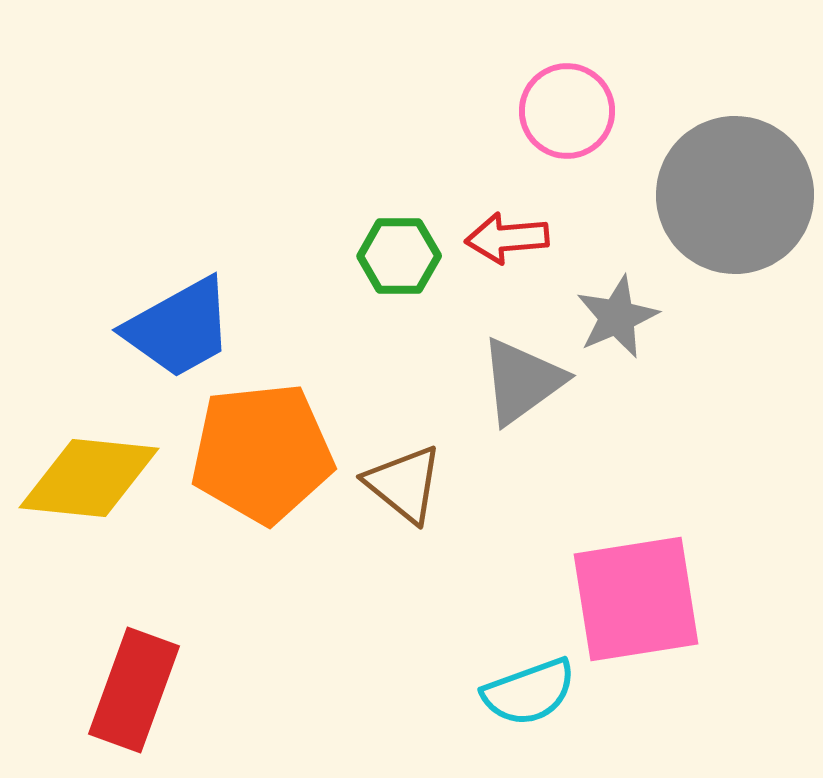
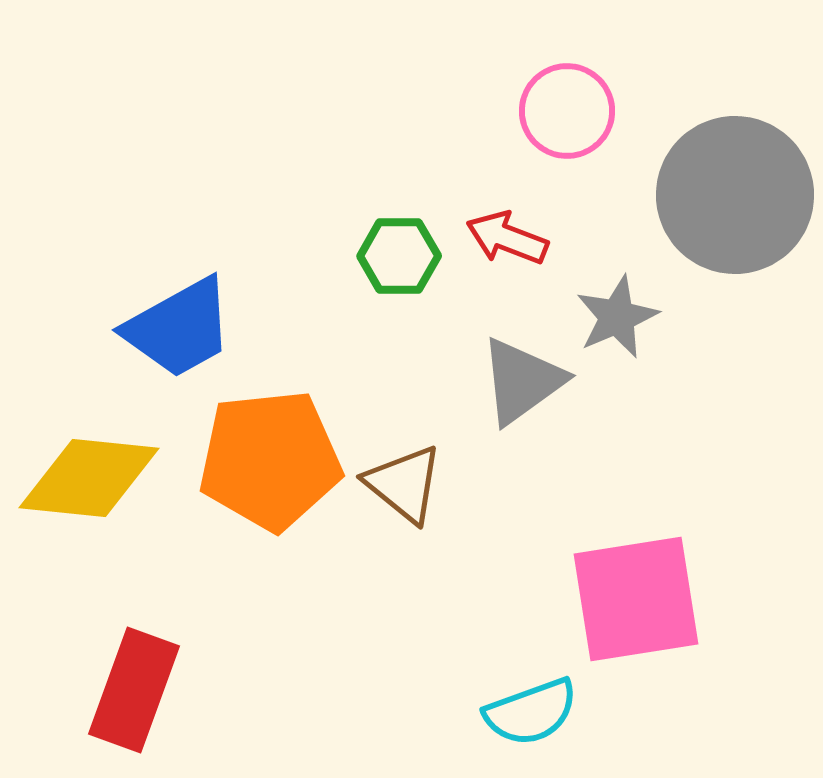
red arrow: rotated 26 degrees clockwise
orange pentagon: moved 8 px right, 7 px down
cyan semicircle: moved 2 px right, 20 px down
